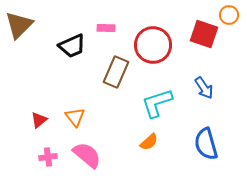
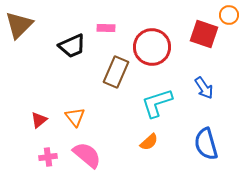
red circle: moved 1 px left, 2 px down
